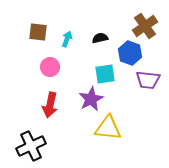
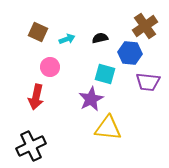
brown square: rotated 18 degrees clockwise
cyan arrow: rotated 49 degrees clockwise
blue hexagon: rotated 15 degrees counterclockwise
cyan square: rotated 25 degrees clockwise
purple trapezoid: moved 2 px down
red arrow: moved 14 px left, 8 px up
